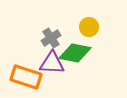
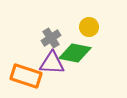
orange rectangle: moved 1 px up
